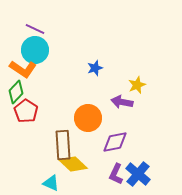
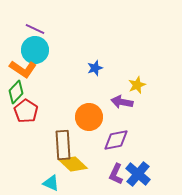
orange circle: moved 1 px right, 1 px up
purple diamond: moved 1 px right, 2 px up
